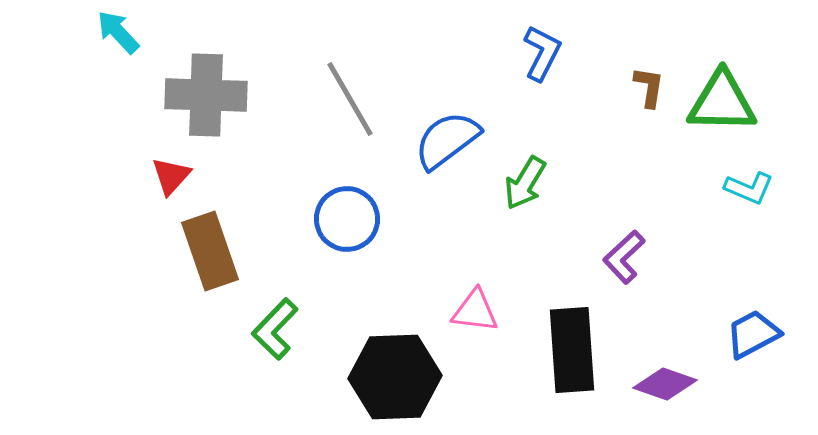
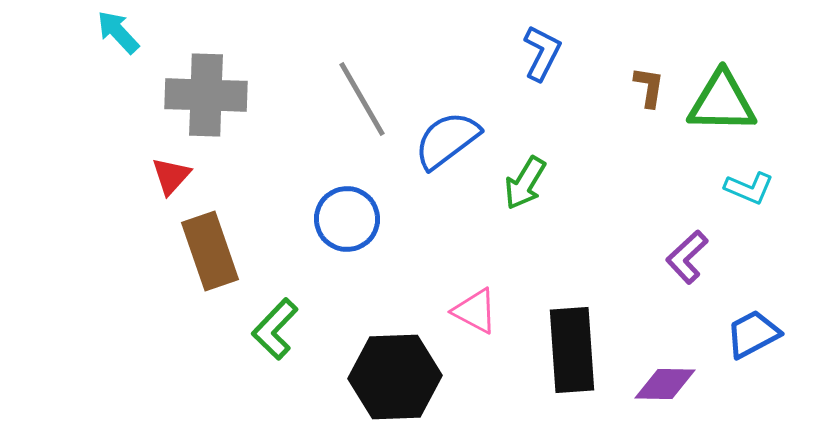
gray line: moved 12 px right
purple L-shape: moved 63 px right
pink triangle: rotated 21 degrees clockwise
purple diamond: rotated 18 degrees counterclockwise
